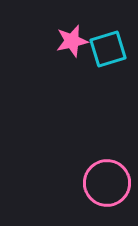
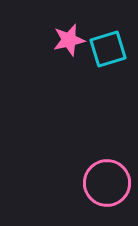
pink star: moved 3 px left, 1 px up
